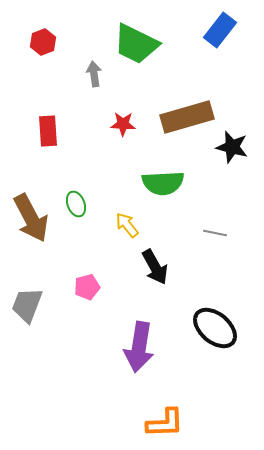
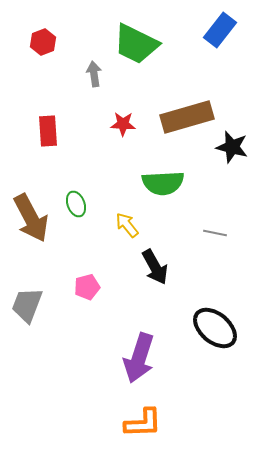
purple arrow: moved 11 px down; rotated 9 degrees clockwise
orange L-shape: moved 22 px left
